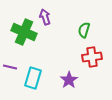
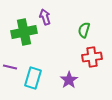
green cross: rotated 35 degrees counterclockwise
